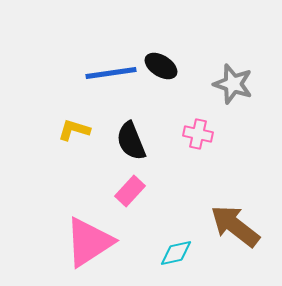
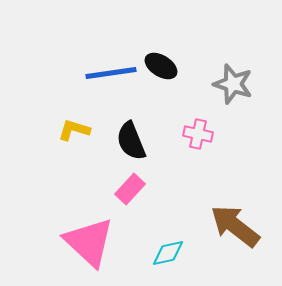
pink rectangle: moved 2 px up
pink triangle: rotated 44 degrees counterclockwise
cyan diamond: moved 8 px left
